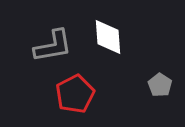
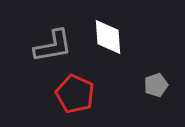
gray pentagon: moved 4 px left; rotated 20 degrees clockwise
red pentagon: rotated 21 degrees counterclockwise
